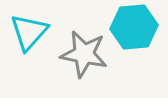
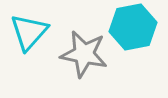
cyan hexagon: moved 1 px left; rotated 6 degrees counterclockwise
